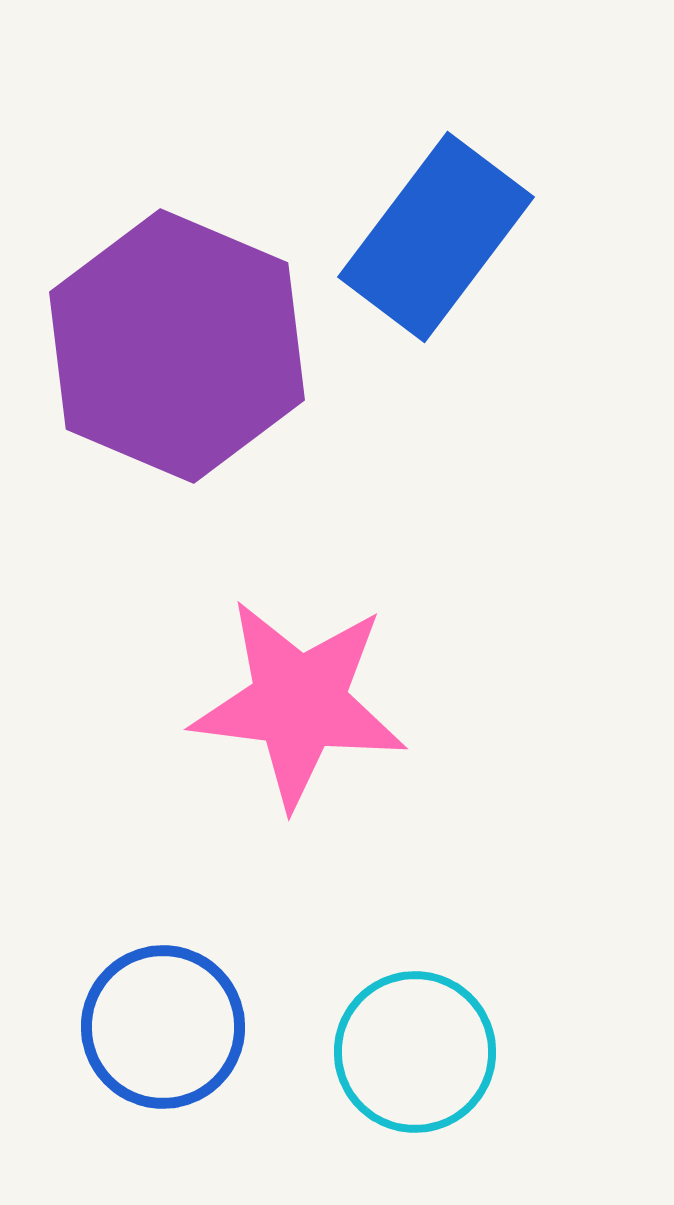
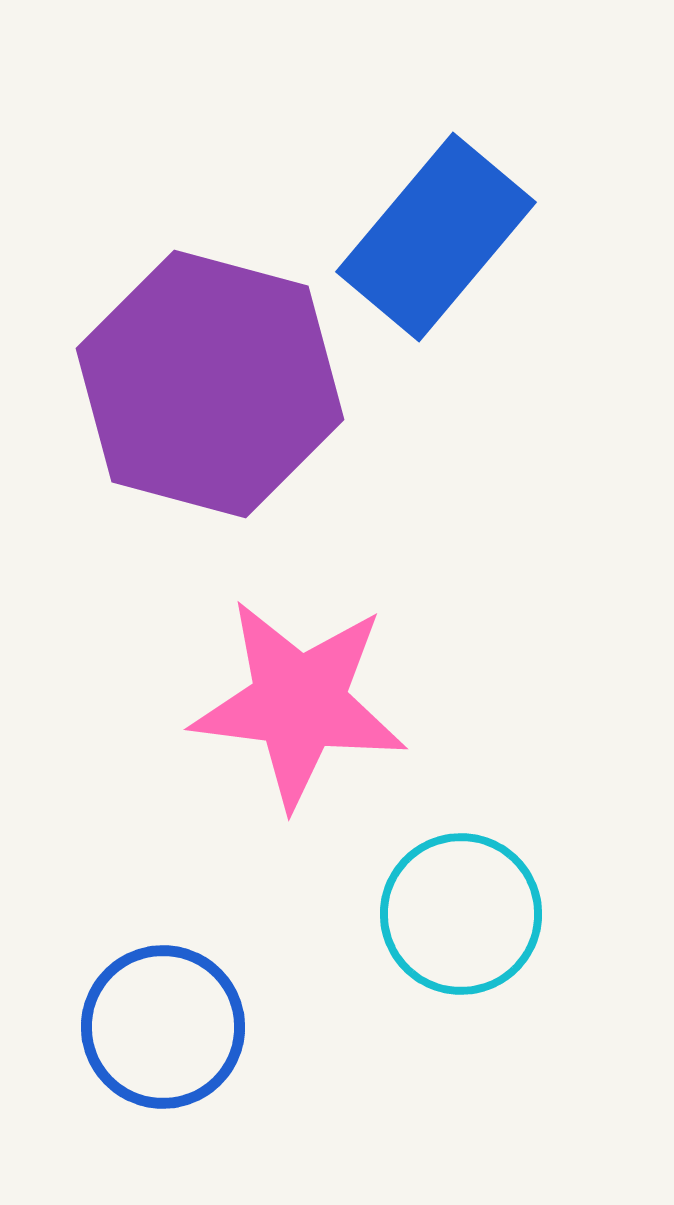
blue rectangle: rotated 3 degrees clockwise
purple hexagon: moved 33 px right, 38 px down; rotated 8 degrees counterclockwise
cyan circle: moved 46 px right, 138 px up
